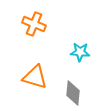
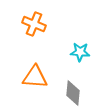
orange triangle: rotated 12 degrees counterclockwise
